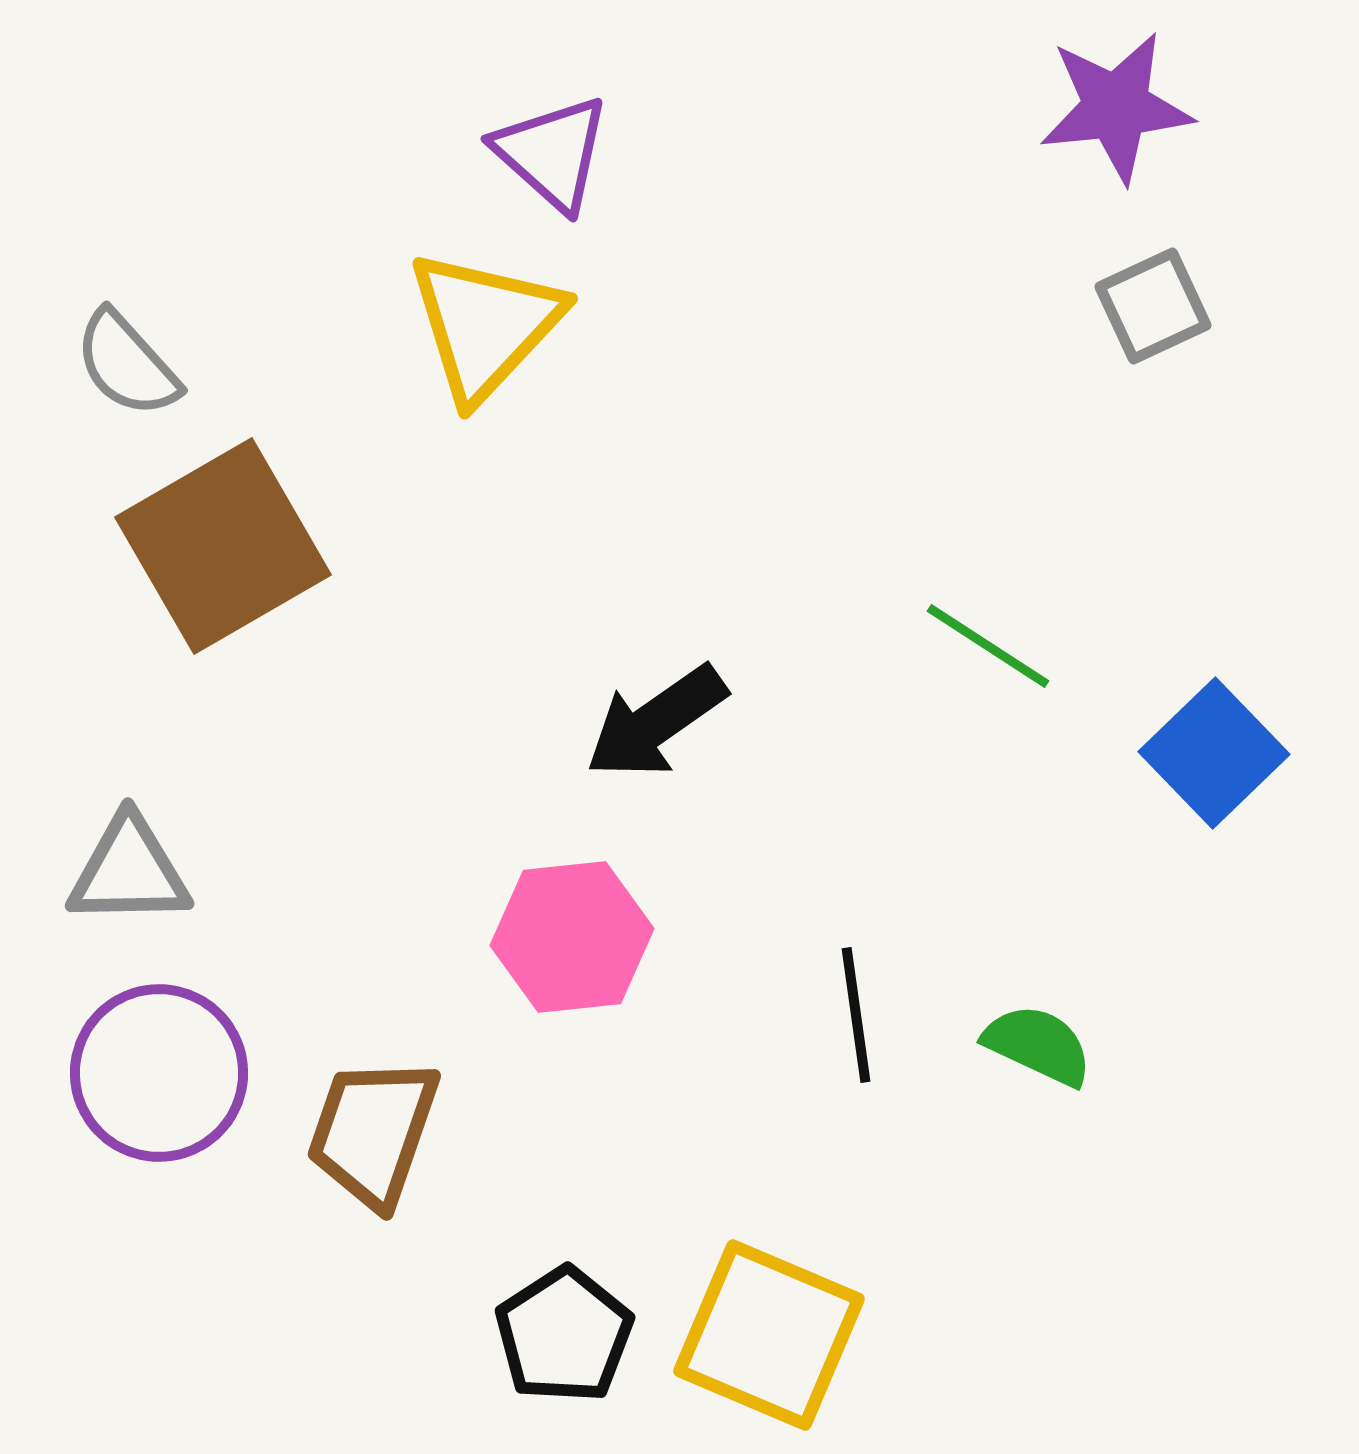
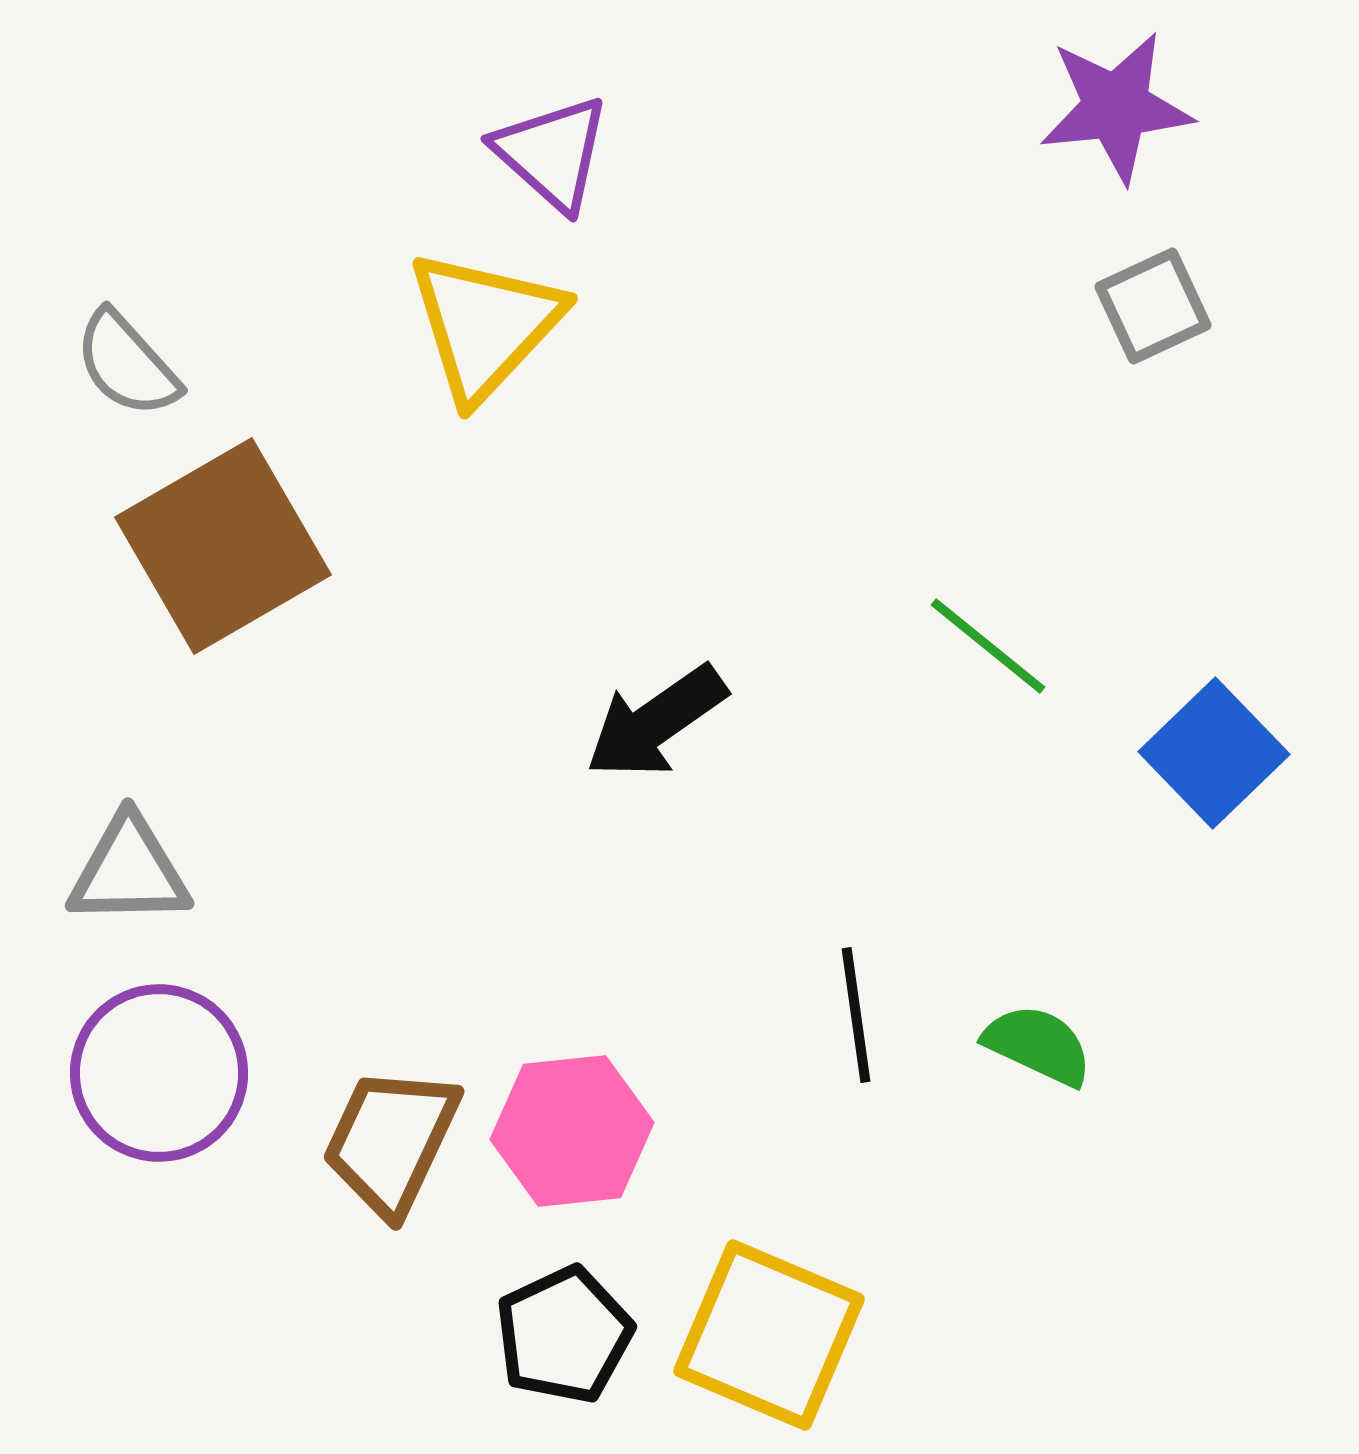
green line: rotated 6 degrees clockwise
pink hexagon: moved 194 px down
brown trapezoid: moved 18 px right, 9 px down; rotated 6 degrees clockwise
black pentagon: rotated 8 degrees clockwise
